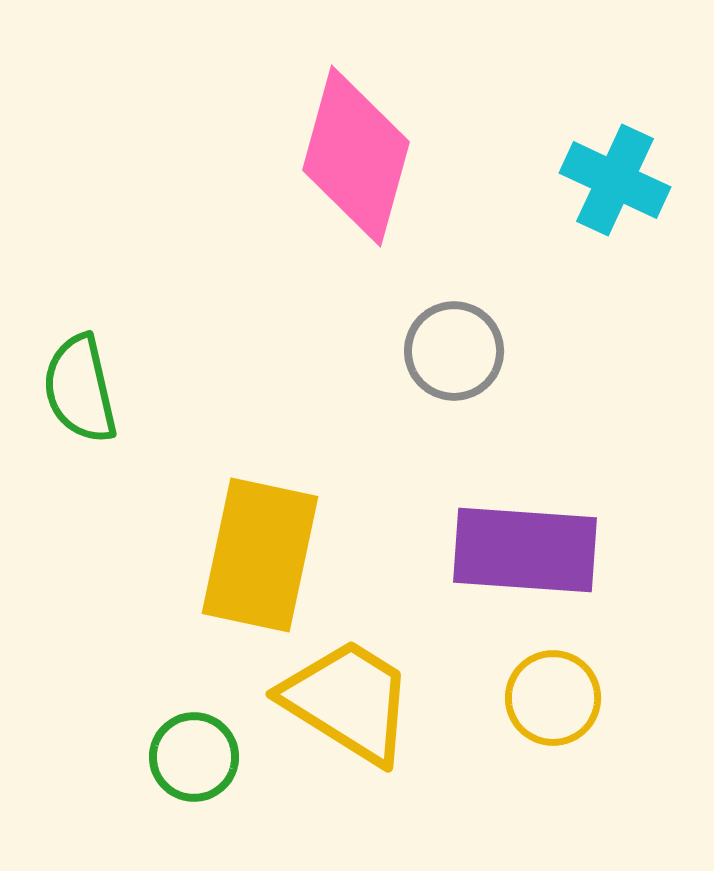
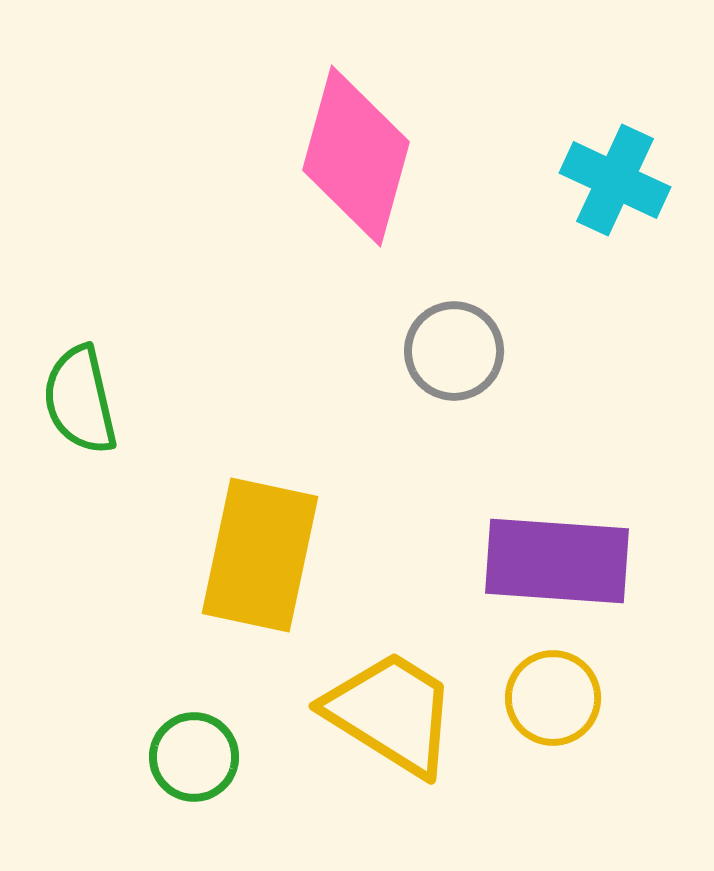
green semicircle: moved 11 px down
purple rectangle: moved 32 px right, 11 px down
yellow trapezoid: moved 43 px right, 12 px down
